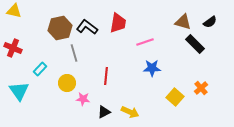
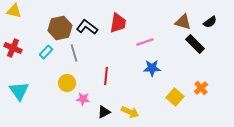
cyan rectangle: moved 6 px right, 17 px up
